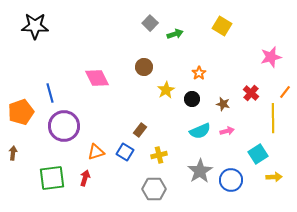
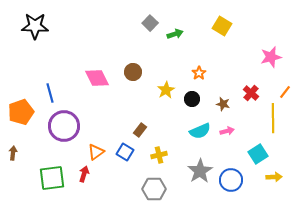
brown circle: moved 11 px left, 5 px down
orange triangle: rotated 18 degrees counterclockwise
red arrow: moved 1 px left, 4 px up
